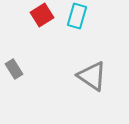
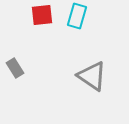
red square: rotated 25 degrees clockwise
gray rectangle: moved 1 px right, 1 px up
